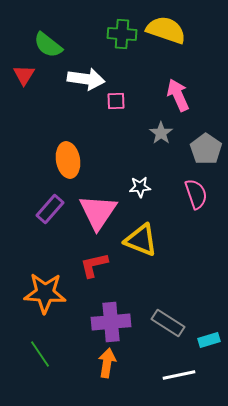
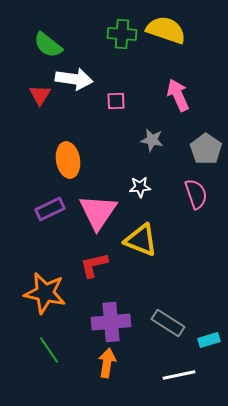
red triangle: moved 16 px right, 20 px down
white arrow: moved 12 px left
gray star: moved 9 px left, 7 px down; rotated 25 degrees counterclockwise
purple rectangle: rotated 24 degrees clockwise
orange star: rotated 9 degrees clockwise
green line: moved 9 px right, 4 px up
